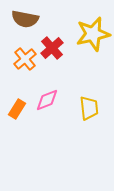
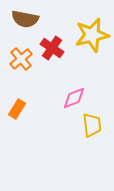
yellow star: moved 1 px left, 1 px down
red cross: rotated 15 degrees counterclockwise
orange cross: moved 4 px left
pink diamond: moved 27 px right, 2 px up
yellow trapezoid: moved 3 px right, 17 px down
